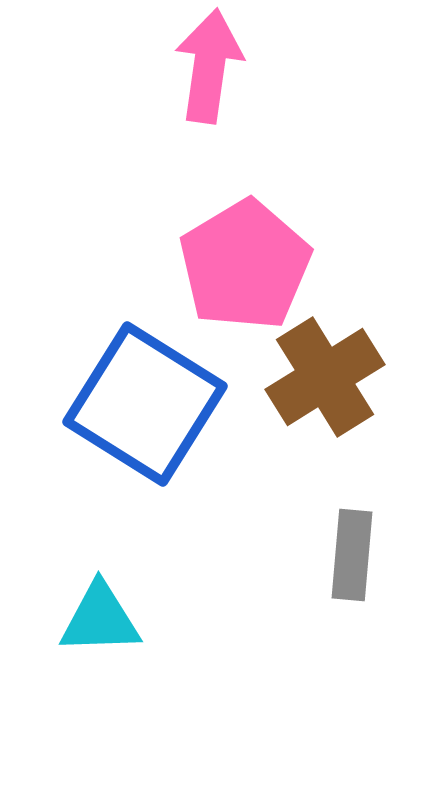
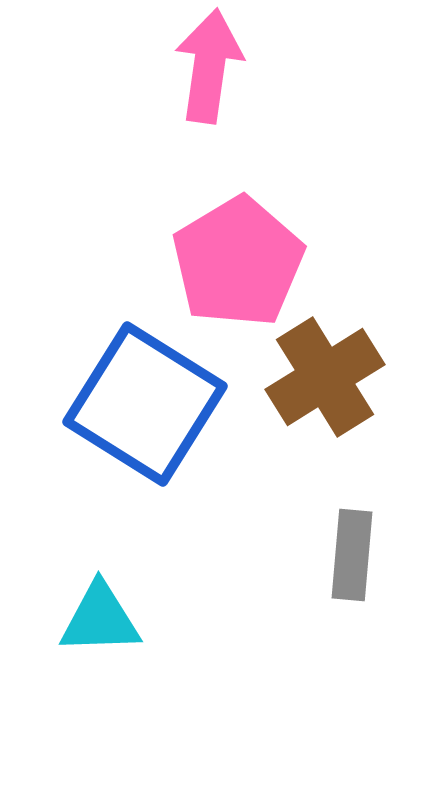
pink pentagon: moved 7 px left, 3 px up
